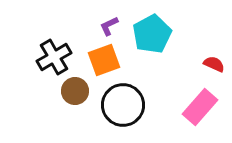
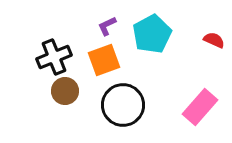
purple L-shape: moved 2 px left
black cross: rotated 8 degrees clockwise
red semicircle: moved 24 px up
brown circle: moved 10 px left
